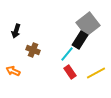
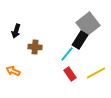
brown cross: moved 2 px right, 3 px up; rotated 16 degrees counterclockwise
red rectangle: moved 2 px down
